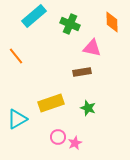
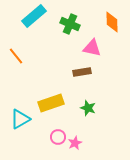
cyan triangle: moved 3 px right
